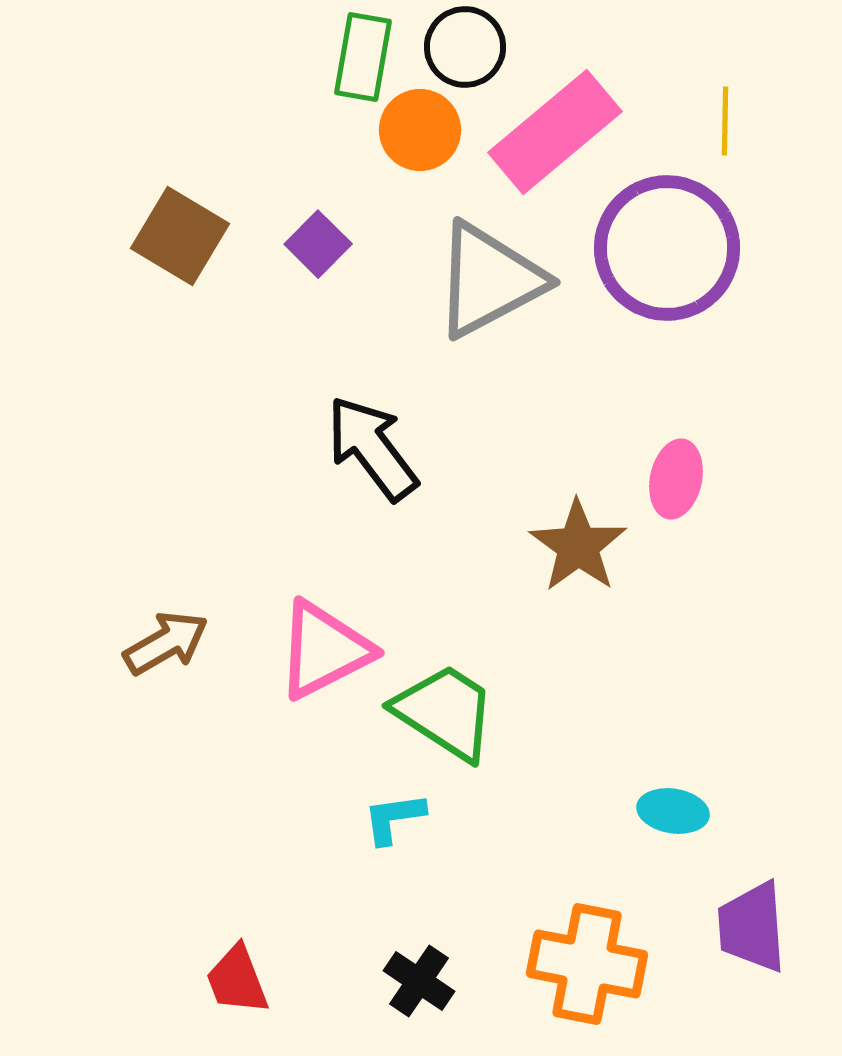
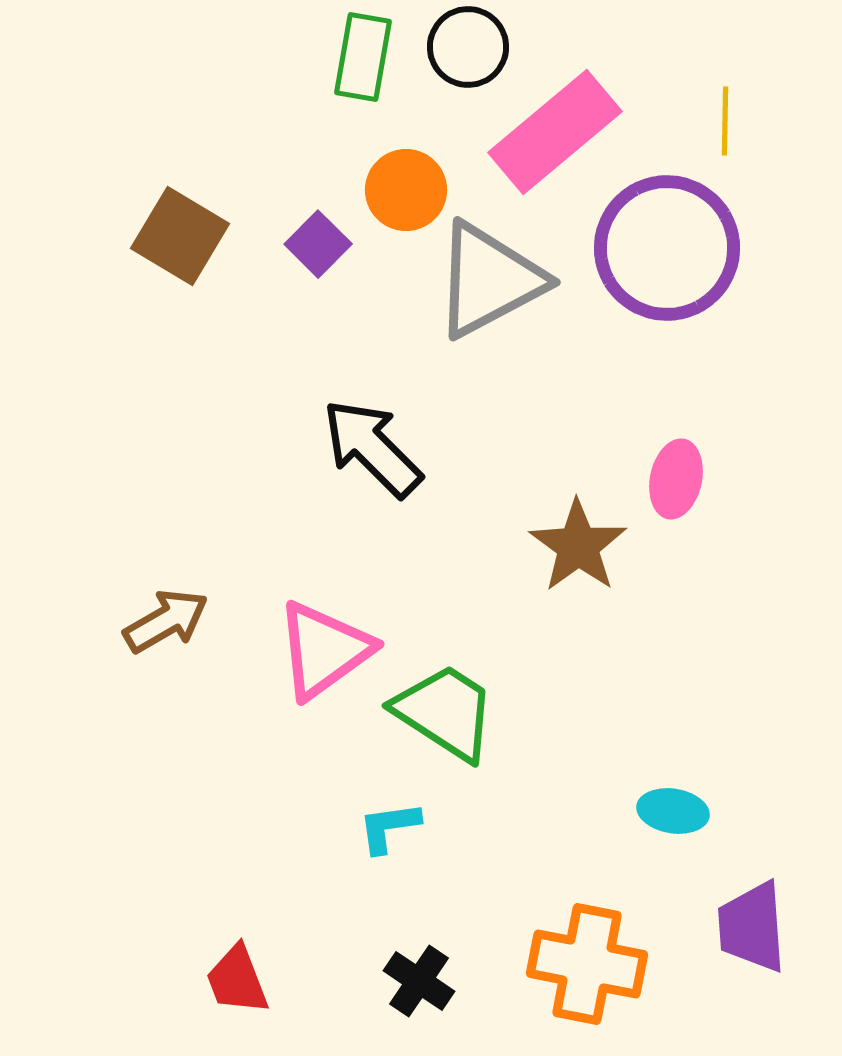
black circle: moved 3 px right
orange circle: moved 14 px left, 60 px down
black arrow: rotated 8 degrees counterclockwise
brown arrow: moved 22 px up
pink triangle: rotated 9 degrees counterclockwise
cyan L-shape: moved 5 px left, 9 px down
